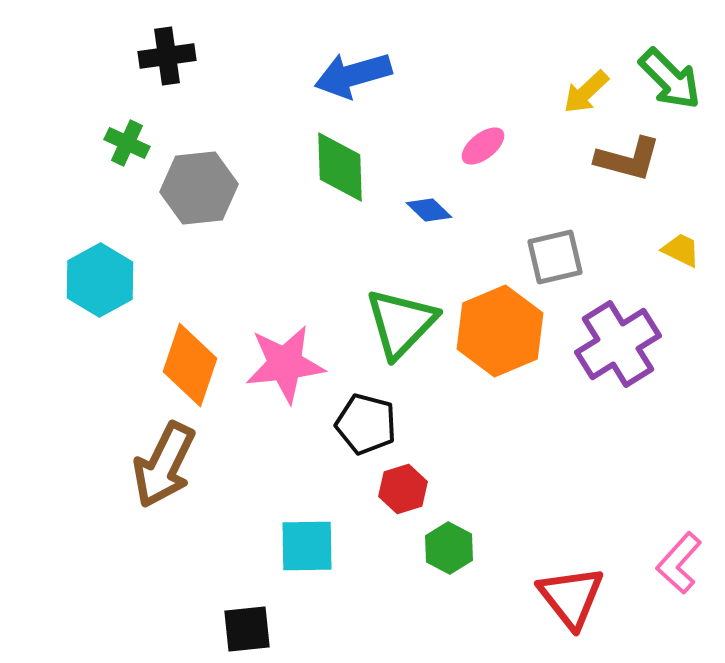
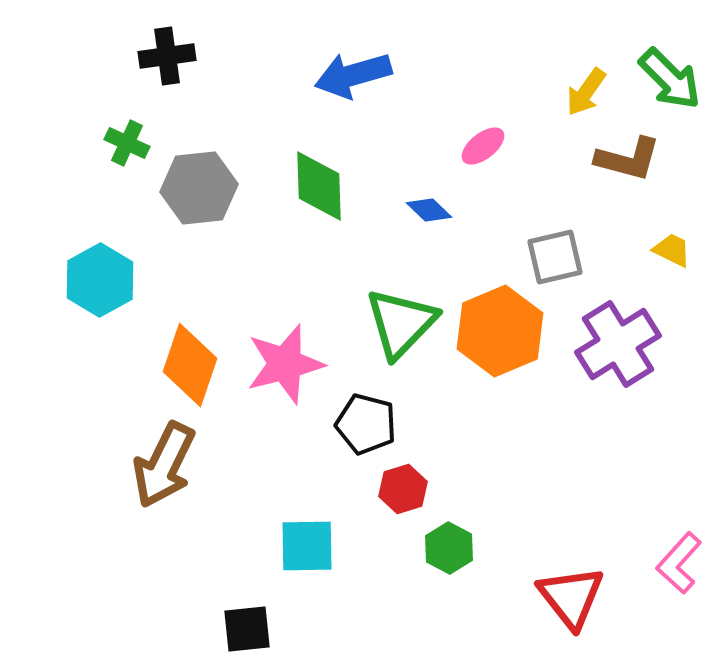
yellow arrow: rotated 12 degrees counterclockwise
green diamond: moved 21 px left, 19 px down
yellow trapezoid: moved 9 px left
pink star: rotated 8 degrees counterclockwise
